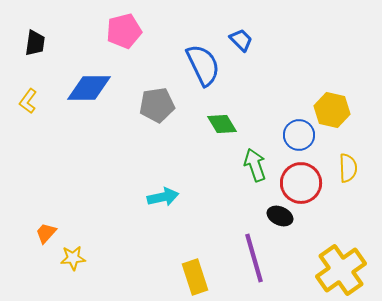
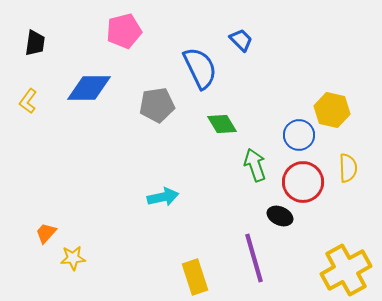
blue semicircle: moved 3 px left, 3 px down
red circle: moved 2 px right, 1 px up
yellow cross: moved 5 px right; rotated 6 degrees clockwise
